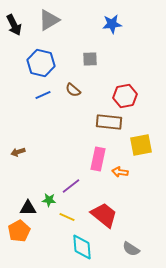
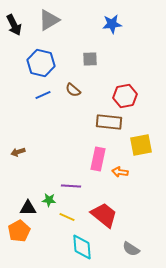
purple line: rotated 42 degrees clockwise
